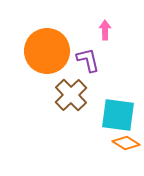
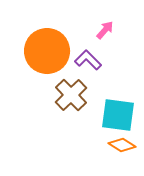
pink arrow: rotated 42 degrees clockwise
purple L-shape: rotated 32 degrees counterclockwise
orange diamond: moved 4 px left, 2 px down
